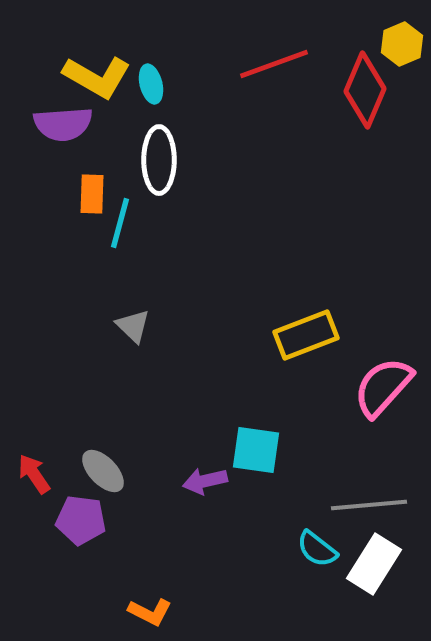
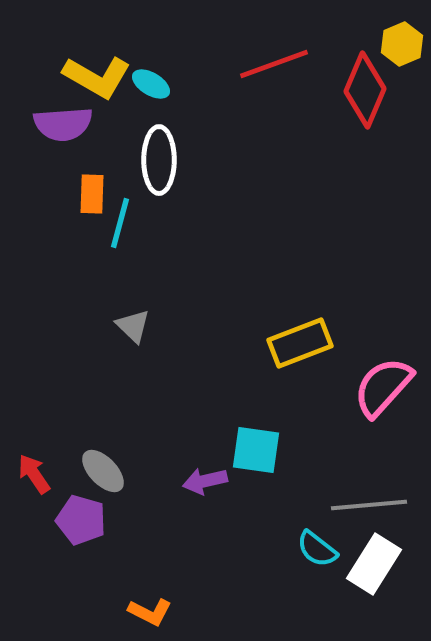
cyan ellipse: rotated 45 degrees counterclockwise
yellow rectangle: moved 6 px left, 8 px down
purple pentagon: rotated 9 degrees clockwise
